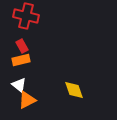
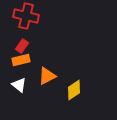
red rectangle: rotated 64 degrees clockwise
yellow diamond: rotated 75 degrees clockwise
orange triangle: moved 20 px right, 24 px up
